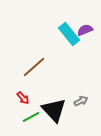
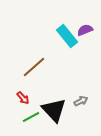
cyan rectangle: moved 2 px left, 2 px down
